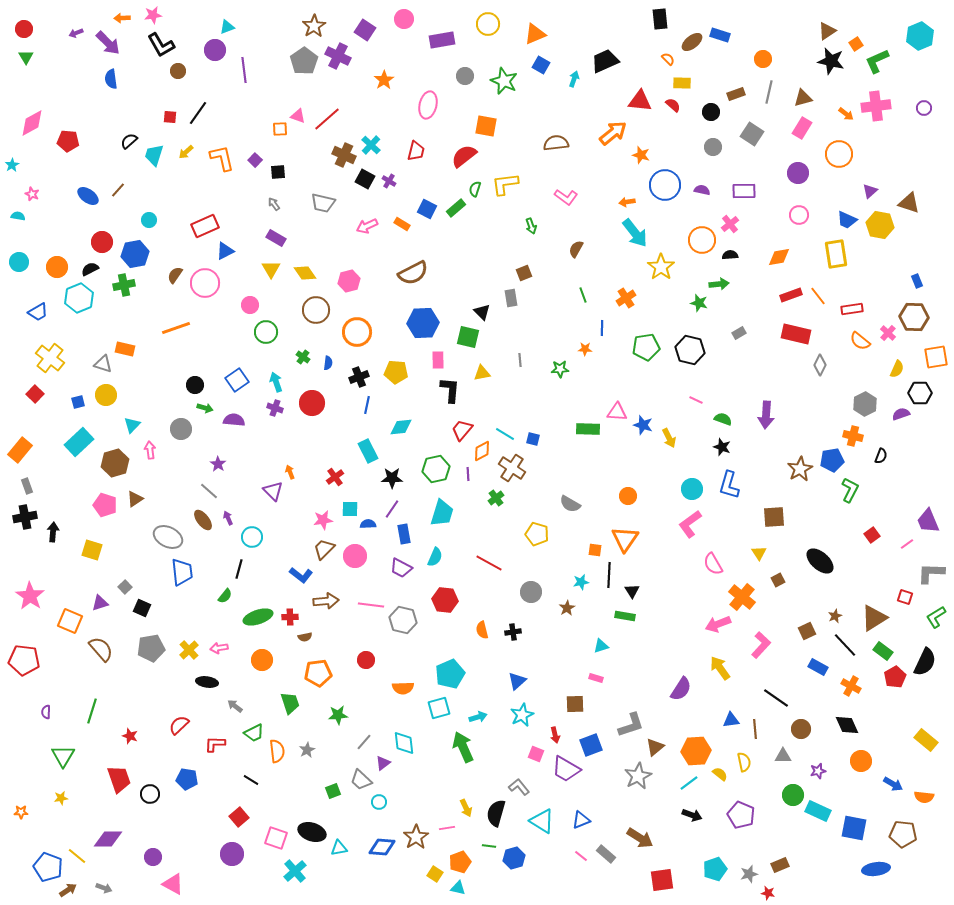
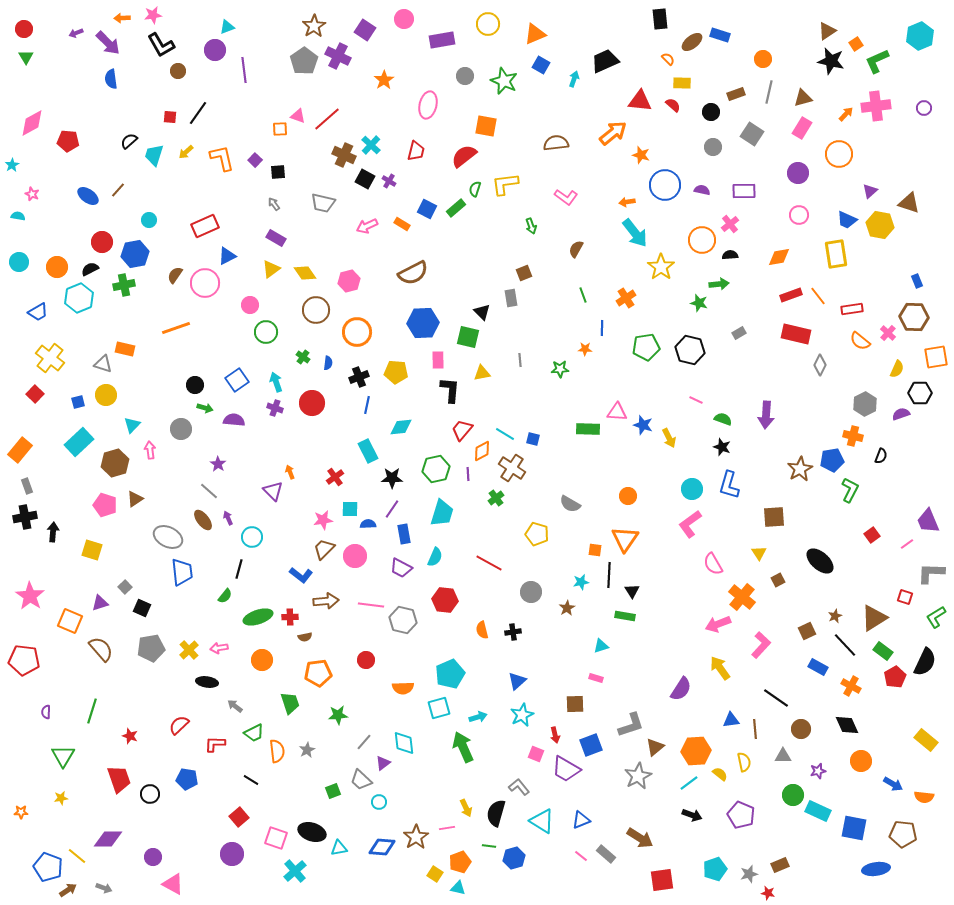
orange arrow at (846, 114): rotated 84 degrees counterclockwise
blue triangle at (225, 251): moved 2 px right, 5 px down
yellow triangle at (271, 269): rotated 24 degrees clockwise
